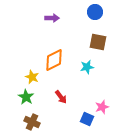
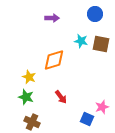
blue circle: moved 2 px down
brown square: moved 3 px right, 2 px down
orange diamond: rotated 10 degrees clockwise
cyan star: moved 6 px left, 26 px up; rotated 24 degrees clockwise
yellow star: moved 3 px left
green star: rotated 14 degrees counterclockwise
